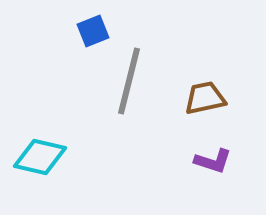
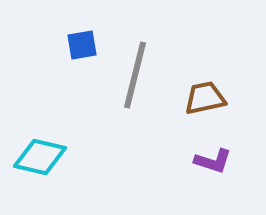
blue square: moved 11 px left, 14 px down; rotated 12 degrees clockwise
gray line: moved 6 px right, 6 px up
